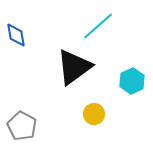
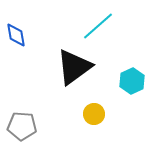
gray pentagon: rotated 24 degrees counterclockwise
